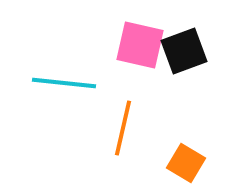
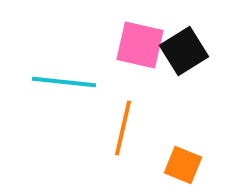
black square: rotated 12 degrees counterclockwise
cyan line: moved 1 px up
orange square: moved 3 px left, 2 px down; rotated 9 degrees counterclockwise
